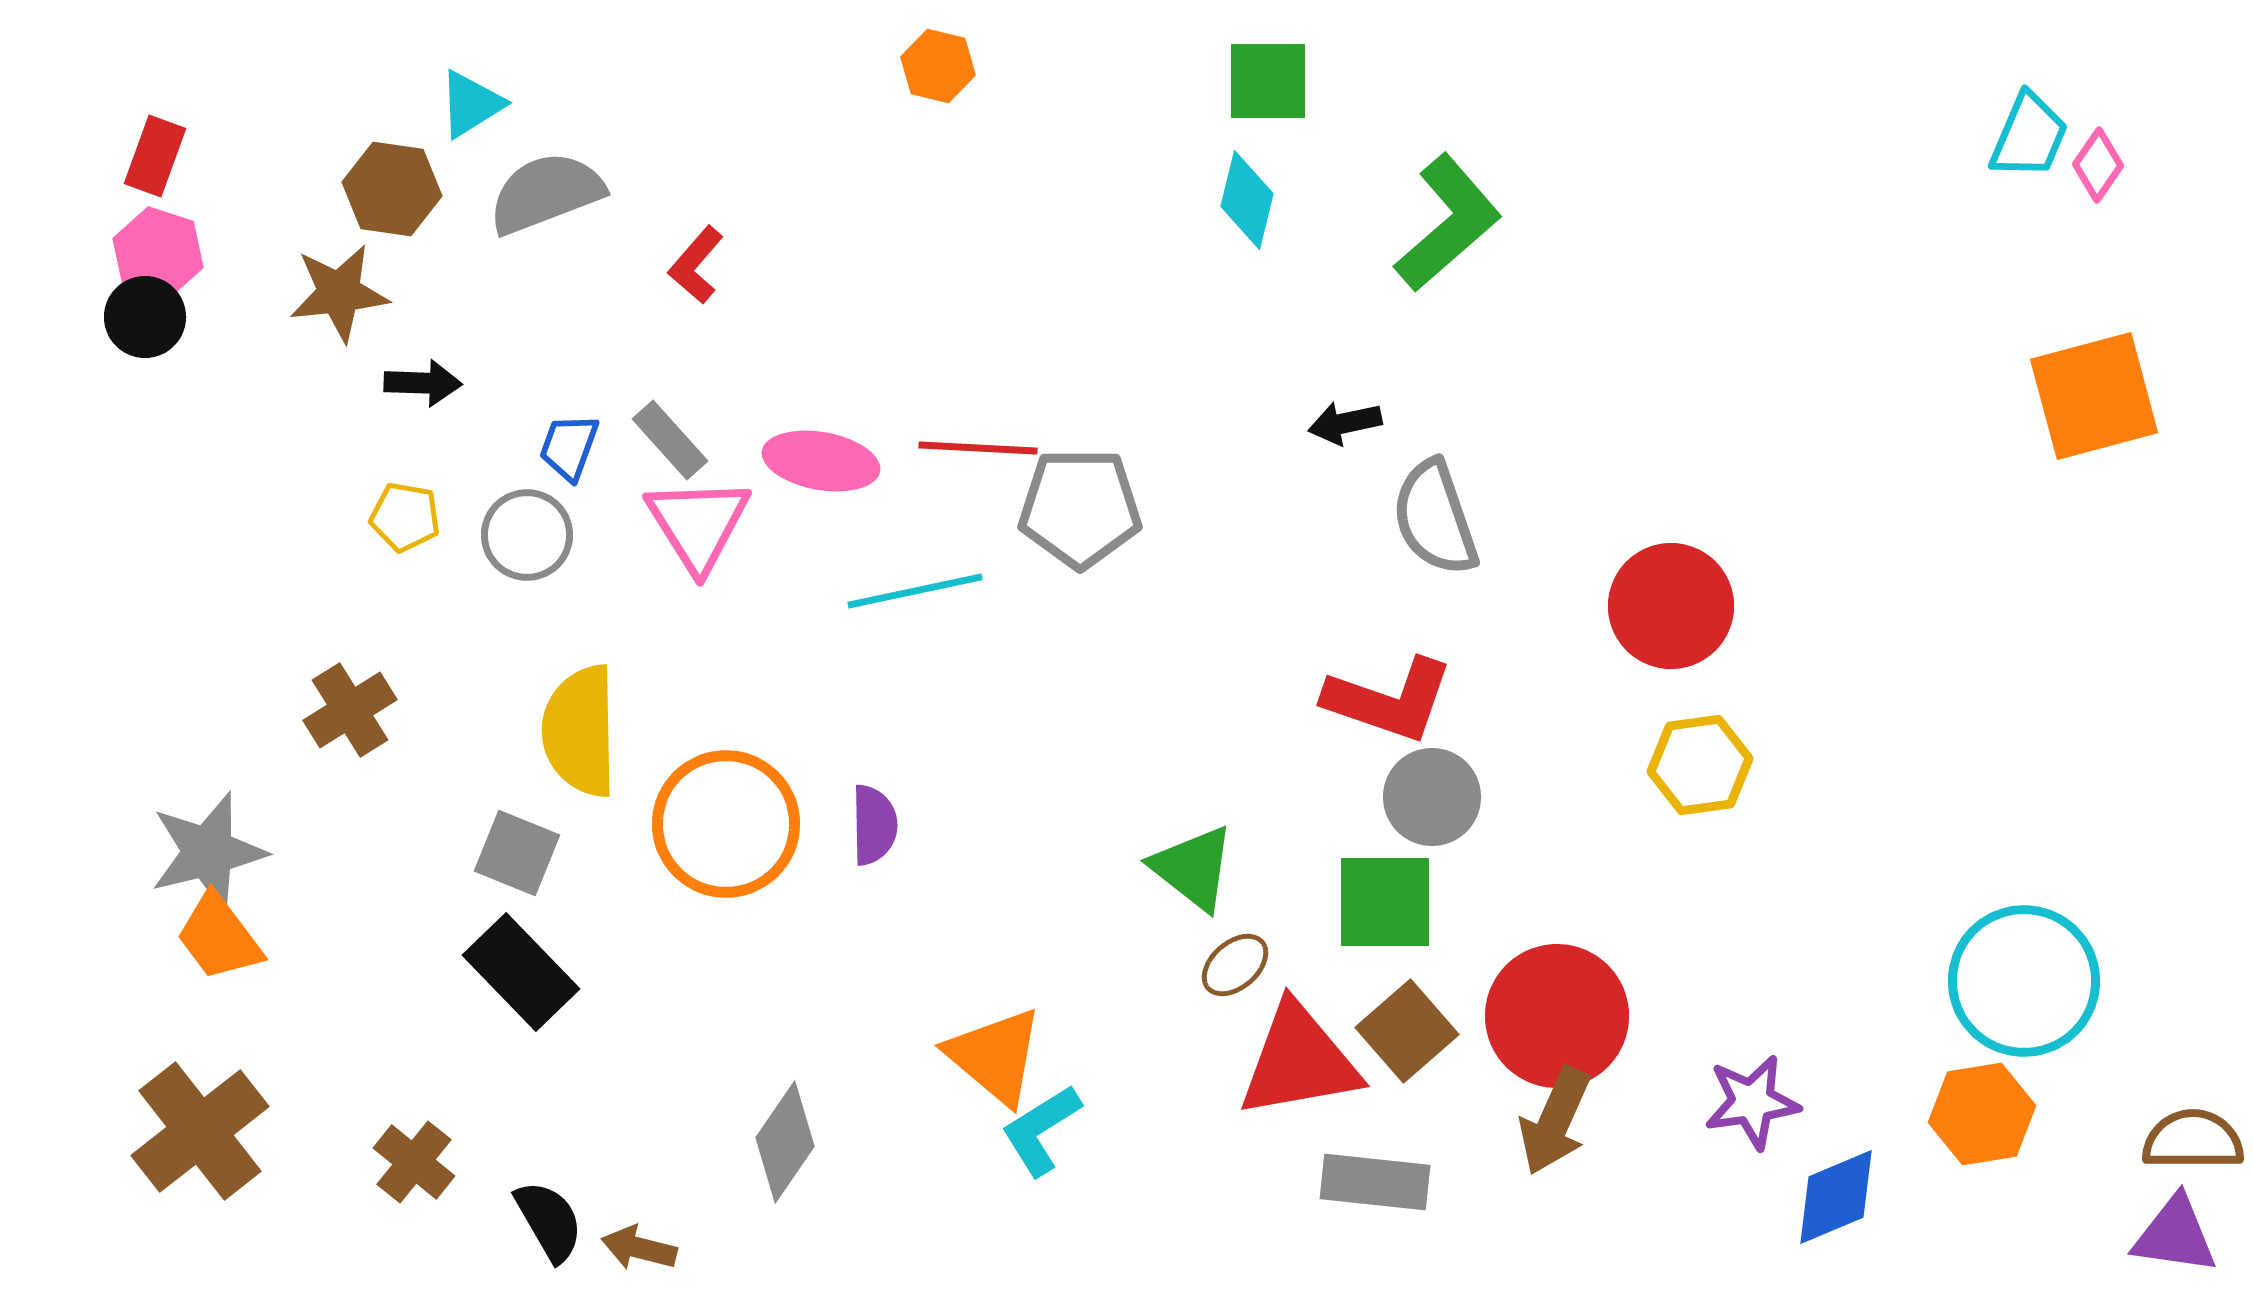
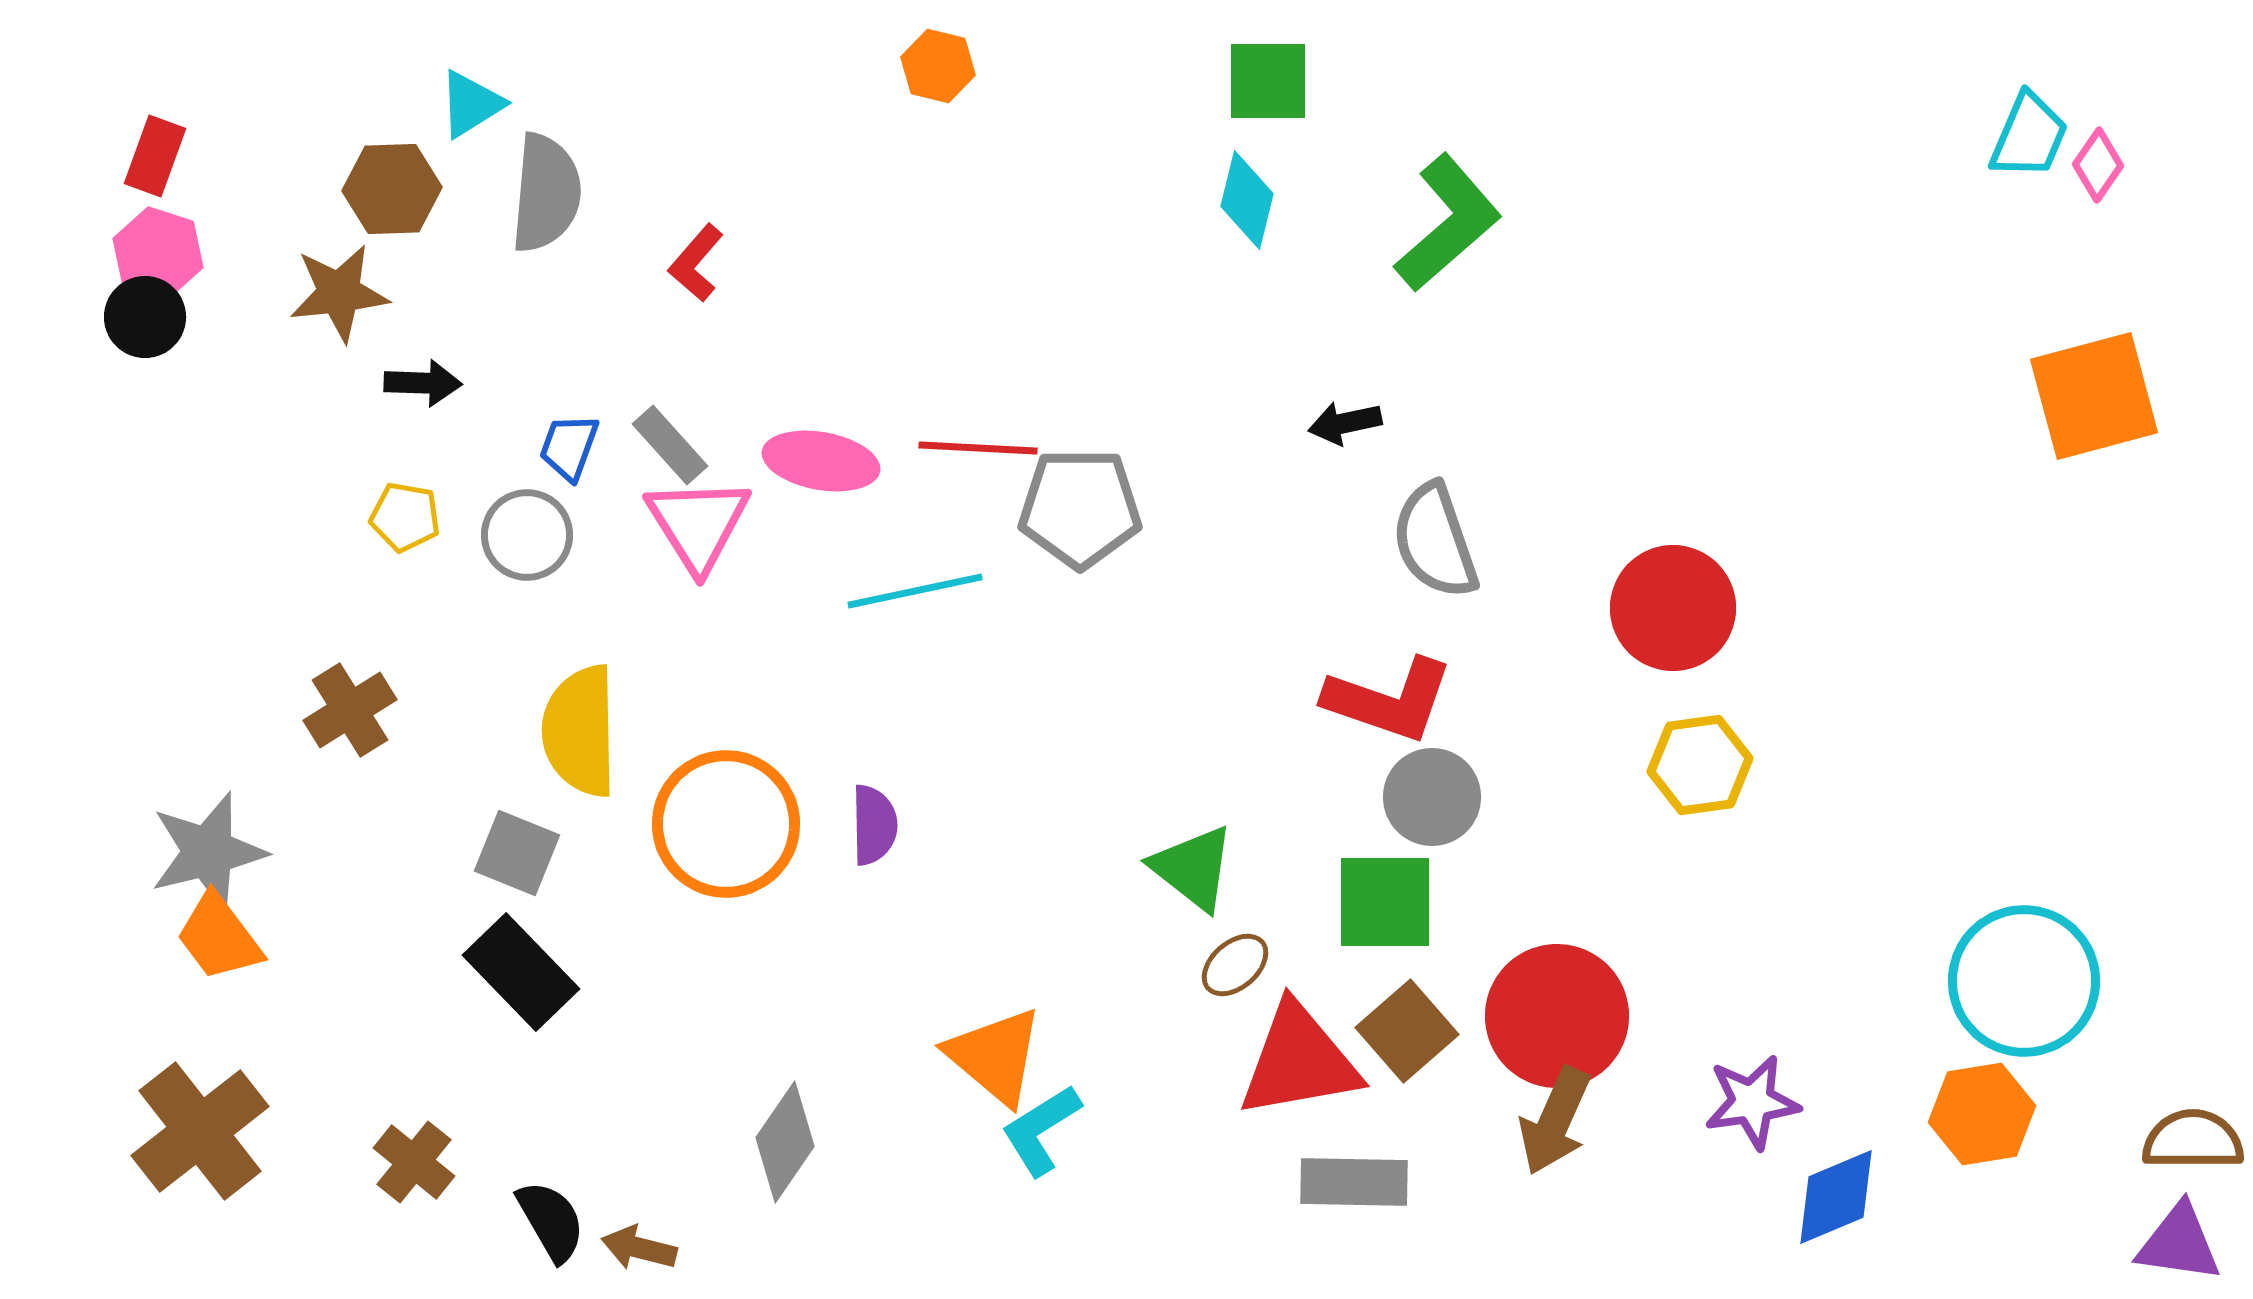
brown hexagon at (392, 189): rotated 10 degrees counterclockwise
gray semicircle at (546, 193): rotated 116 degrees clockwise
red L-shape at (696, 265): moved 2 px up
gray rectangle at (670, 440): moved 5 px down
gray semicircle at (1435, 518): moved 23 px down
red circle at (1671, 606): moved 2 px right, 2 px down
gray rectangle at (1375, 1182): moved 21 px left; rotated 5 degrees counterclockwise
black semicircle at (549, 1221): moved 2 px right
purple triangle at (2175, 1235): moved 4 px right, 8 px down
